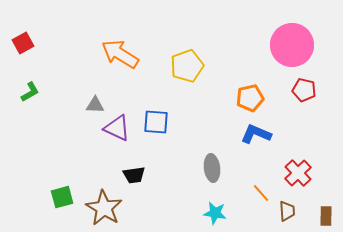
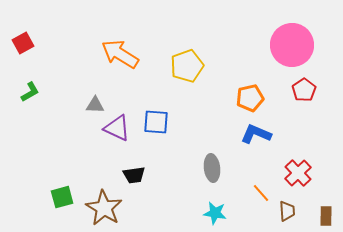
red pentagon: rotated 25 degrees clockwise
